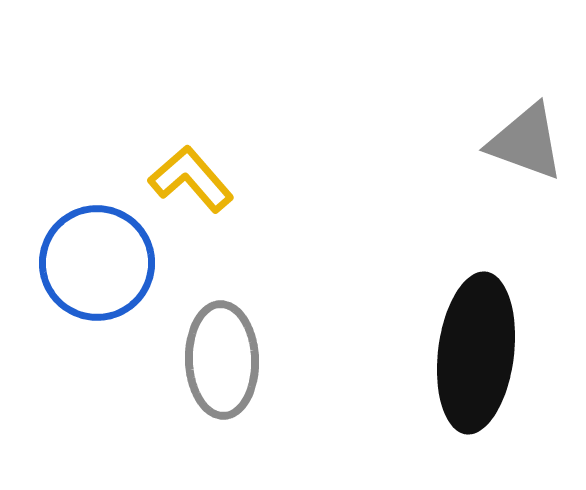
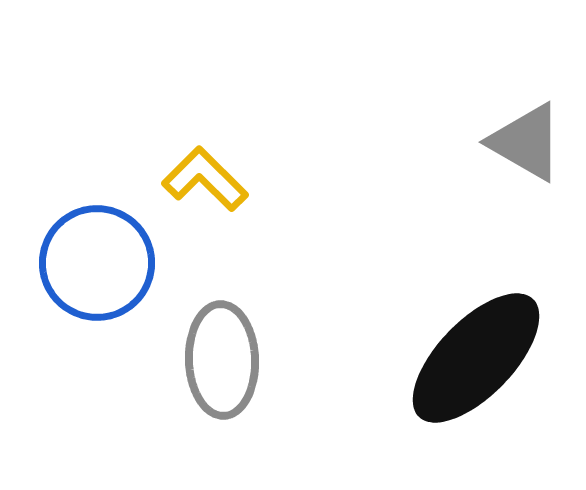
gray triangle: rotated 10 degrees clockwise
yellow L-shape: moved 14 px right; rotated 4 degrees counterclockwise
black ellipse: moved 5 px down; rotated 37 degrees clockwise
